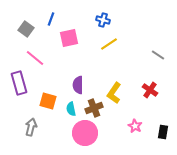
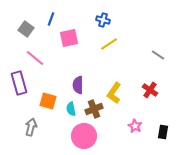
brown cross: moved 1 px down
pink circle: moved 1 px left, 3 px down
